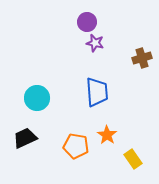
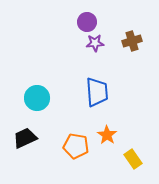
purple star: rotated 18 degrees counterclockwise
brown cross: moved 10 px left, 17 px up
